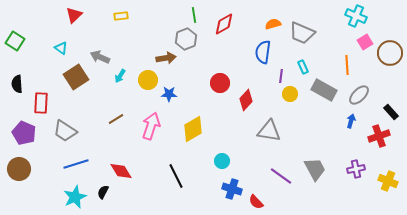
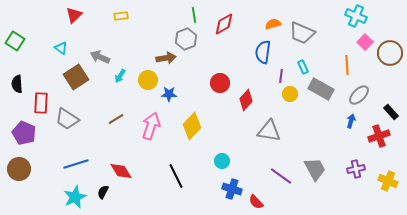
pink square at (365, 42): rotated 14 degrees counterclockwise
gray rectangle at (324, 90): moved 3 px left, 1 px up
yellow diamond at (193, 129): moved 1 px left, 3 px up; rotated 16 degrees counterclockwise
gray trapezoid at (65, 131): moved 2 px right, 12 px up
